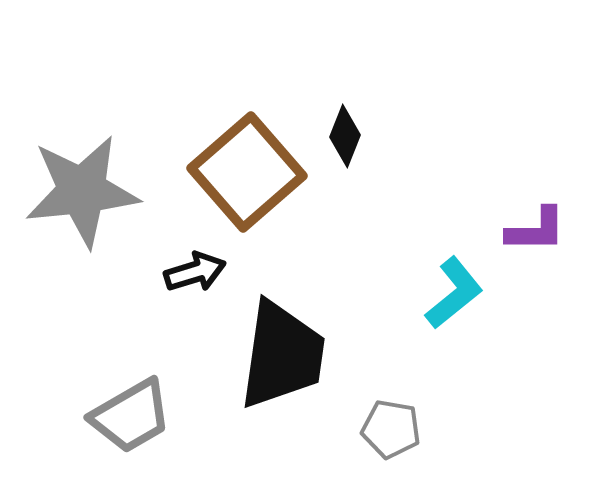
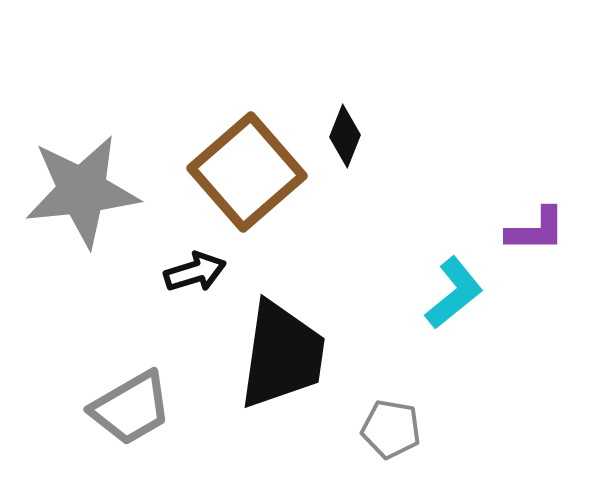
gray trapezoid: moved 8 px up
